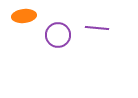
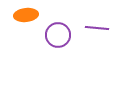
orange ellipse: moved 2 px right, 1 px up
